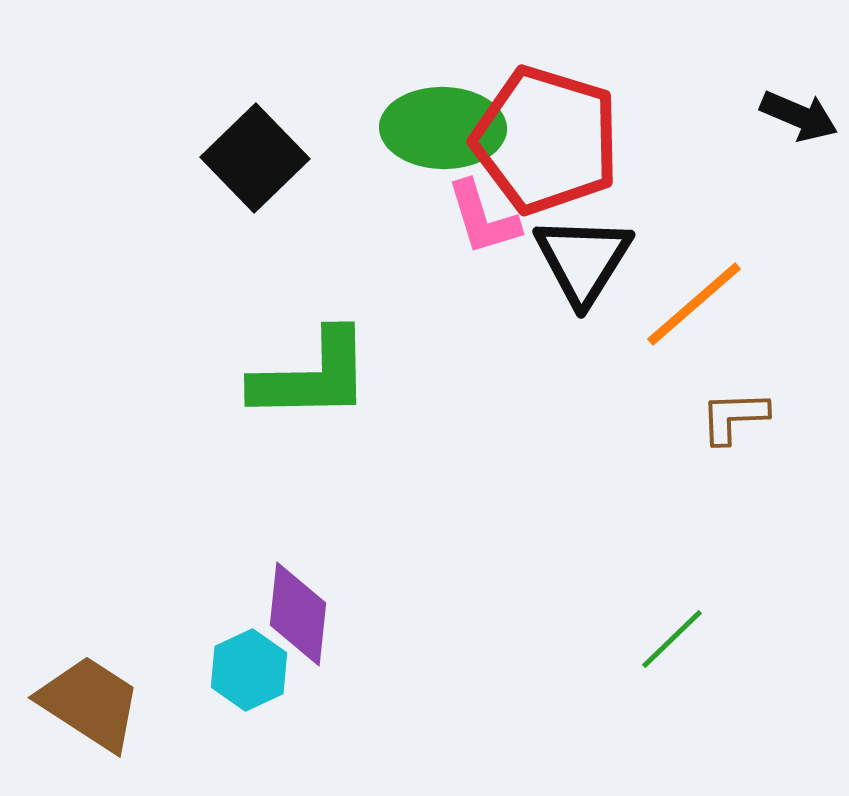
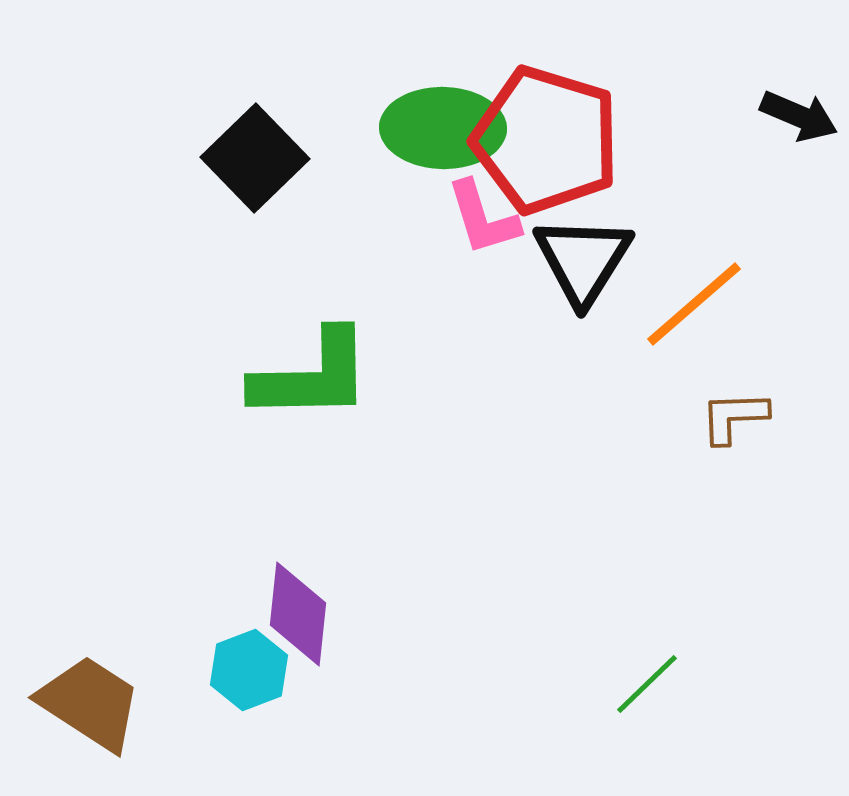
green line: moved 25 px left, 45 px down
cyan hexagon: rotated 4 degrees clockwise
